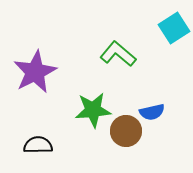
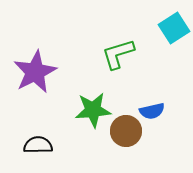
green L-shape: rotated 57 degrees counterclockwise
blue semicircle: moved 1 px up
